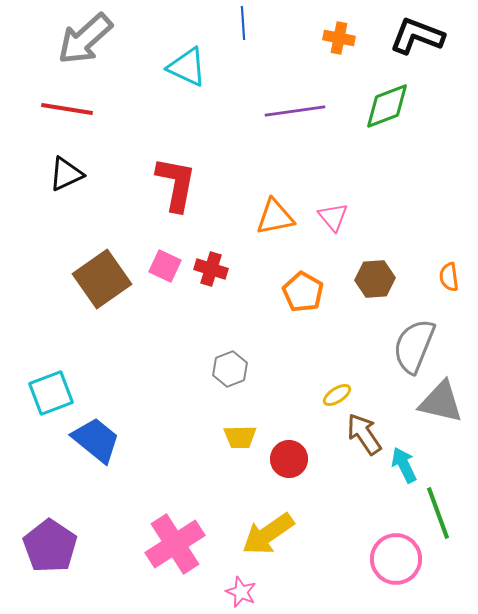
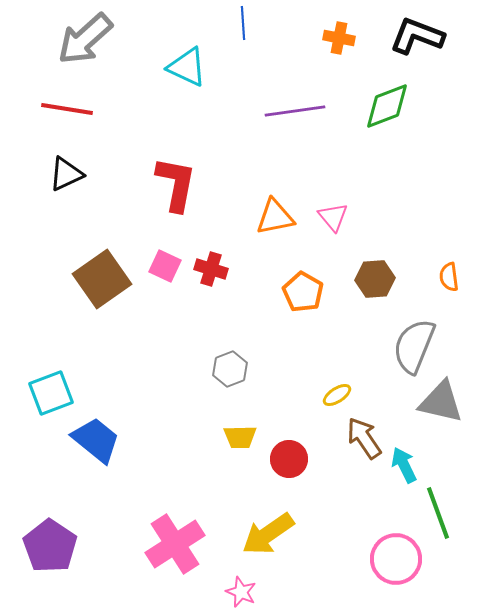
brown arrow: moved 4 px down
